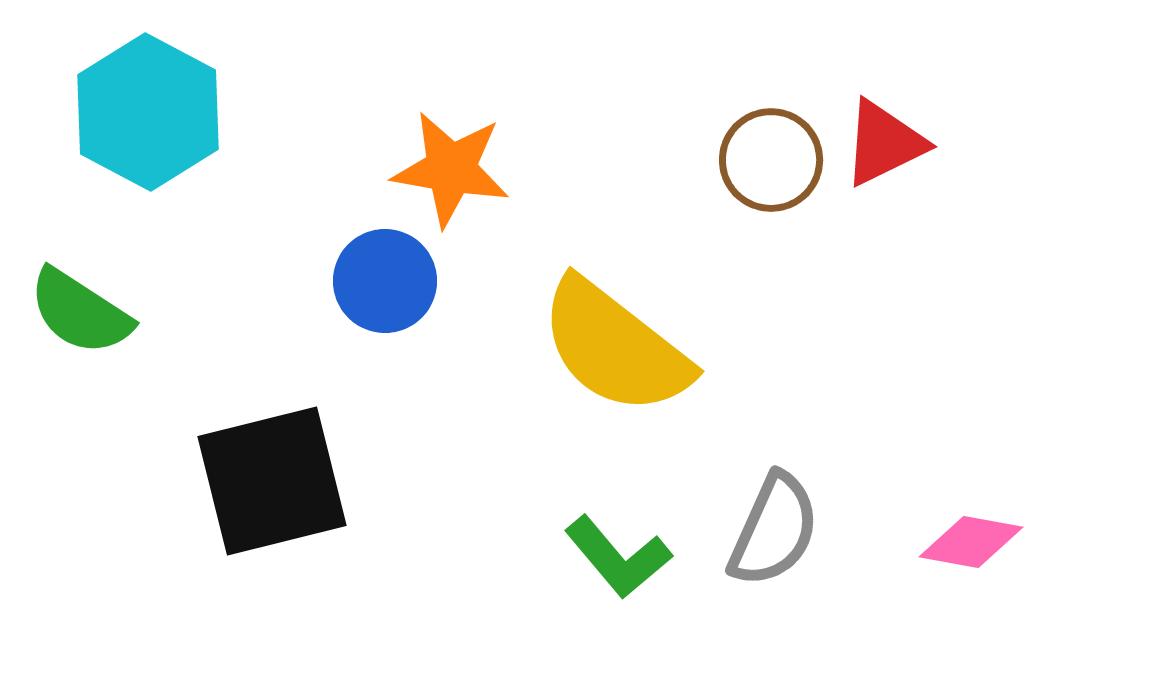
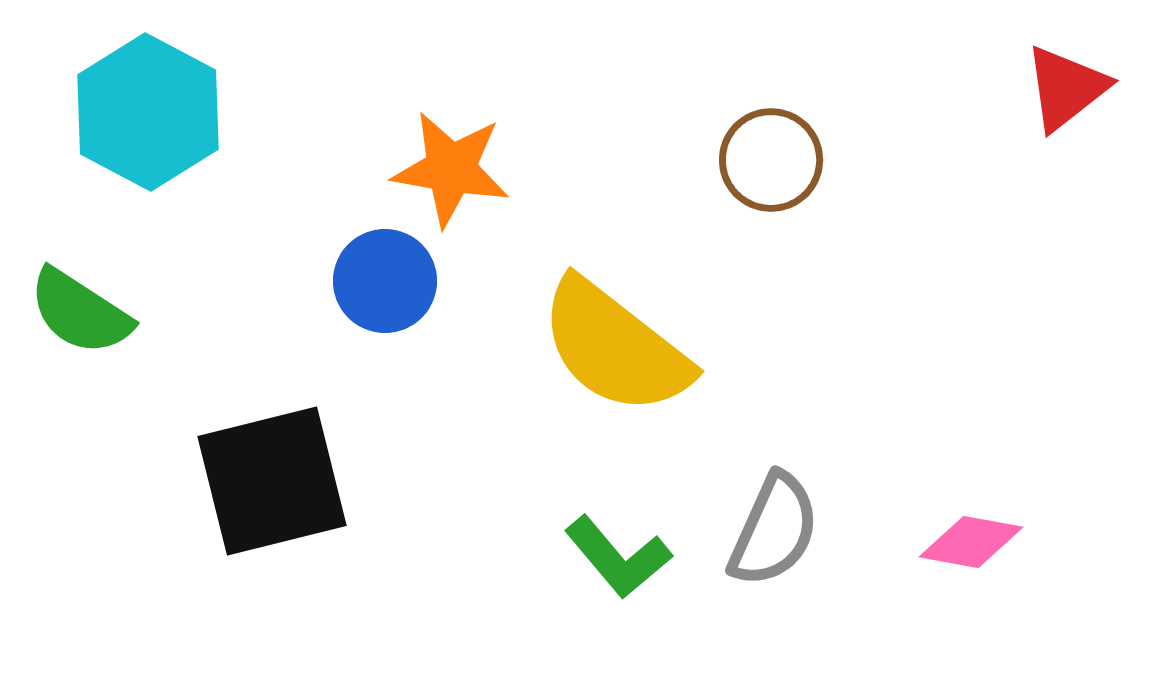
red triangle: moved 182 px right, 55 px up; rotated 12 degrees counterclockwise
